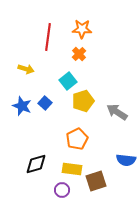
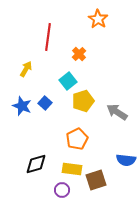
orange star: moved 16 px right, 10 px up; rotated 30 degrees clockwise
yellow arrow: rotated 77 degrees counterclockwise
brown square: moved 1 px up
